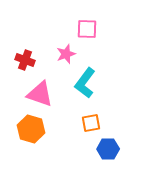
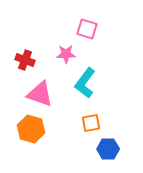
pink square: rotated 15 degrees clockwise
pink star: rotated 18 degrees clockwise
